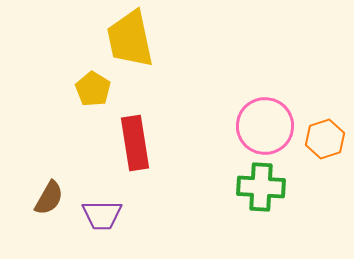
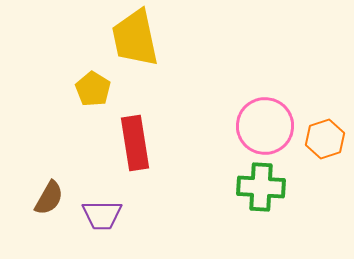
yellow trapezoid: moved 5 px right, 1 px up
